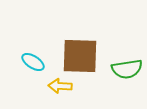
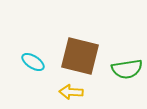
brown square: rotated 12 degrees clockwise
yellow arrow: moved 11 px right, 6 px down
